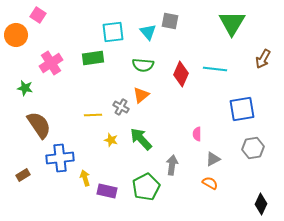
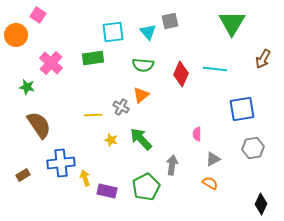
gray square: rotated 24 degrees counterclockwise
pink cross: rotated 15 degrees counterclockwise
green star: moved 2 px right, 1 px up
blue cross: moved 1 px right, 5 px down
